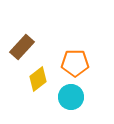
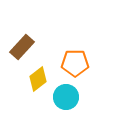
cyan circle: moved 5 px left
